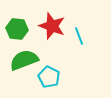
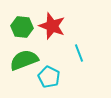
green hexagon: moved 5 px right, 2 px up
cyan line: moved 17 px down
